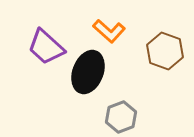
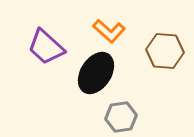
brown hexagon: rotated 15 degrees counterclockwise
black ellipse: moved 8 px right, 1 px down; rotated 12 degrees clockwise
gray hexagon: rotated 12 degrees clockwise
